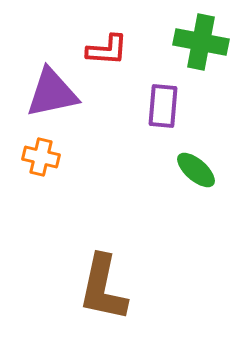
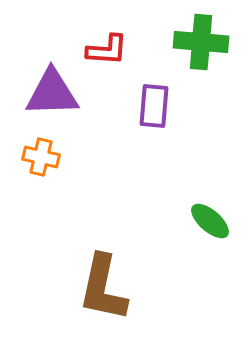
green cross: rotated 6 degrees counterclockwise
purple triangle: rotated 10 degrees clockwise
purple rectangle: moved 9 px left
green ellipse: moved 14 px right, 51 px down
